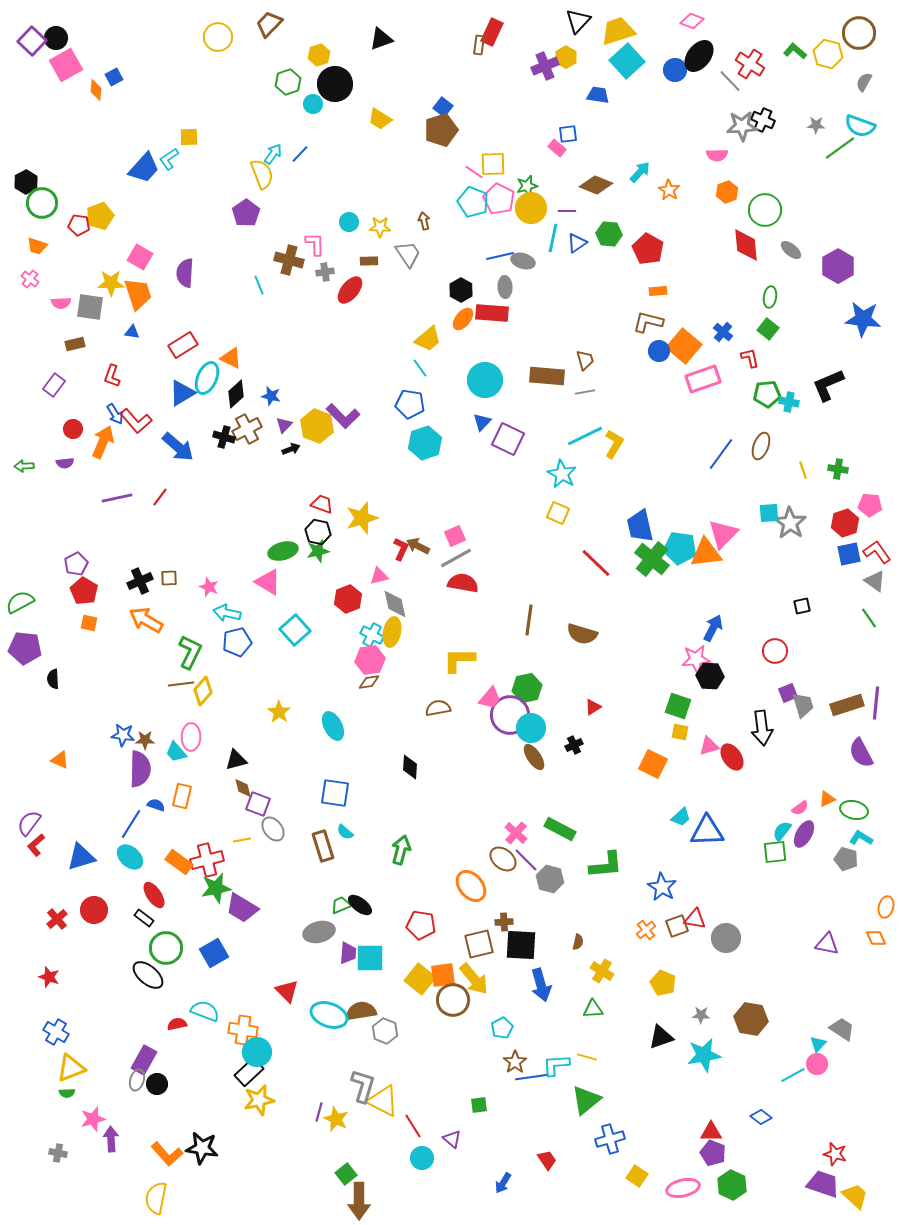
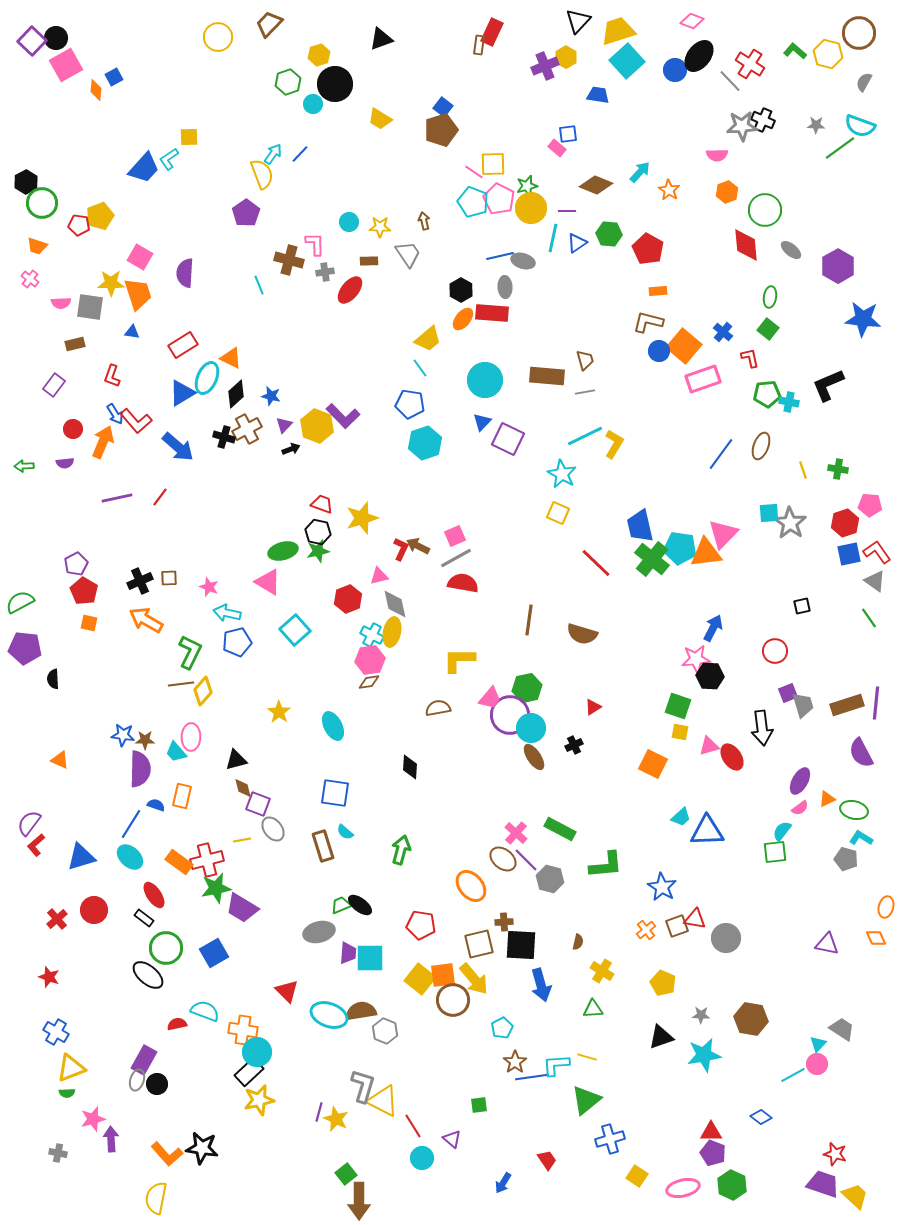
purple ellipse at (804, 834): moved 4 px left, 53 px up
